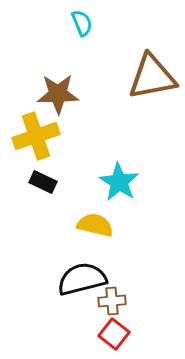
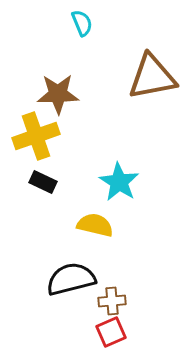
black semicircle: moved 11 px left
red square: moved 3 px left, 2 px up; rotated 28 degrees clockwise
